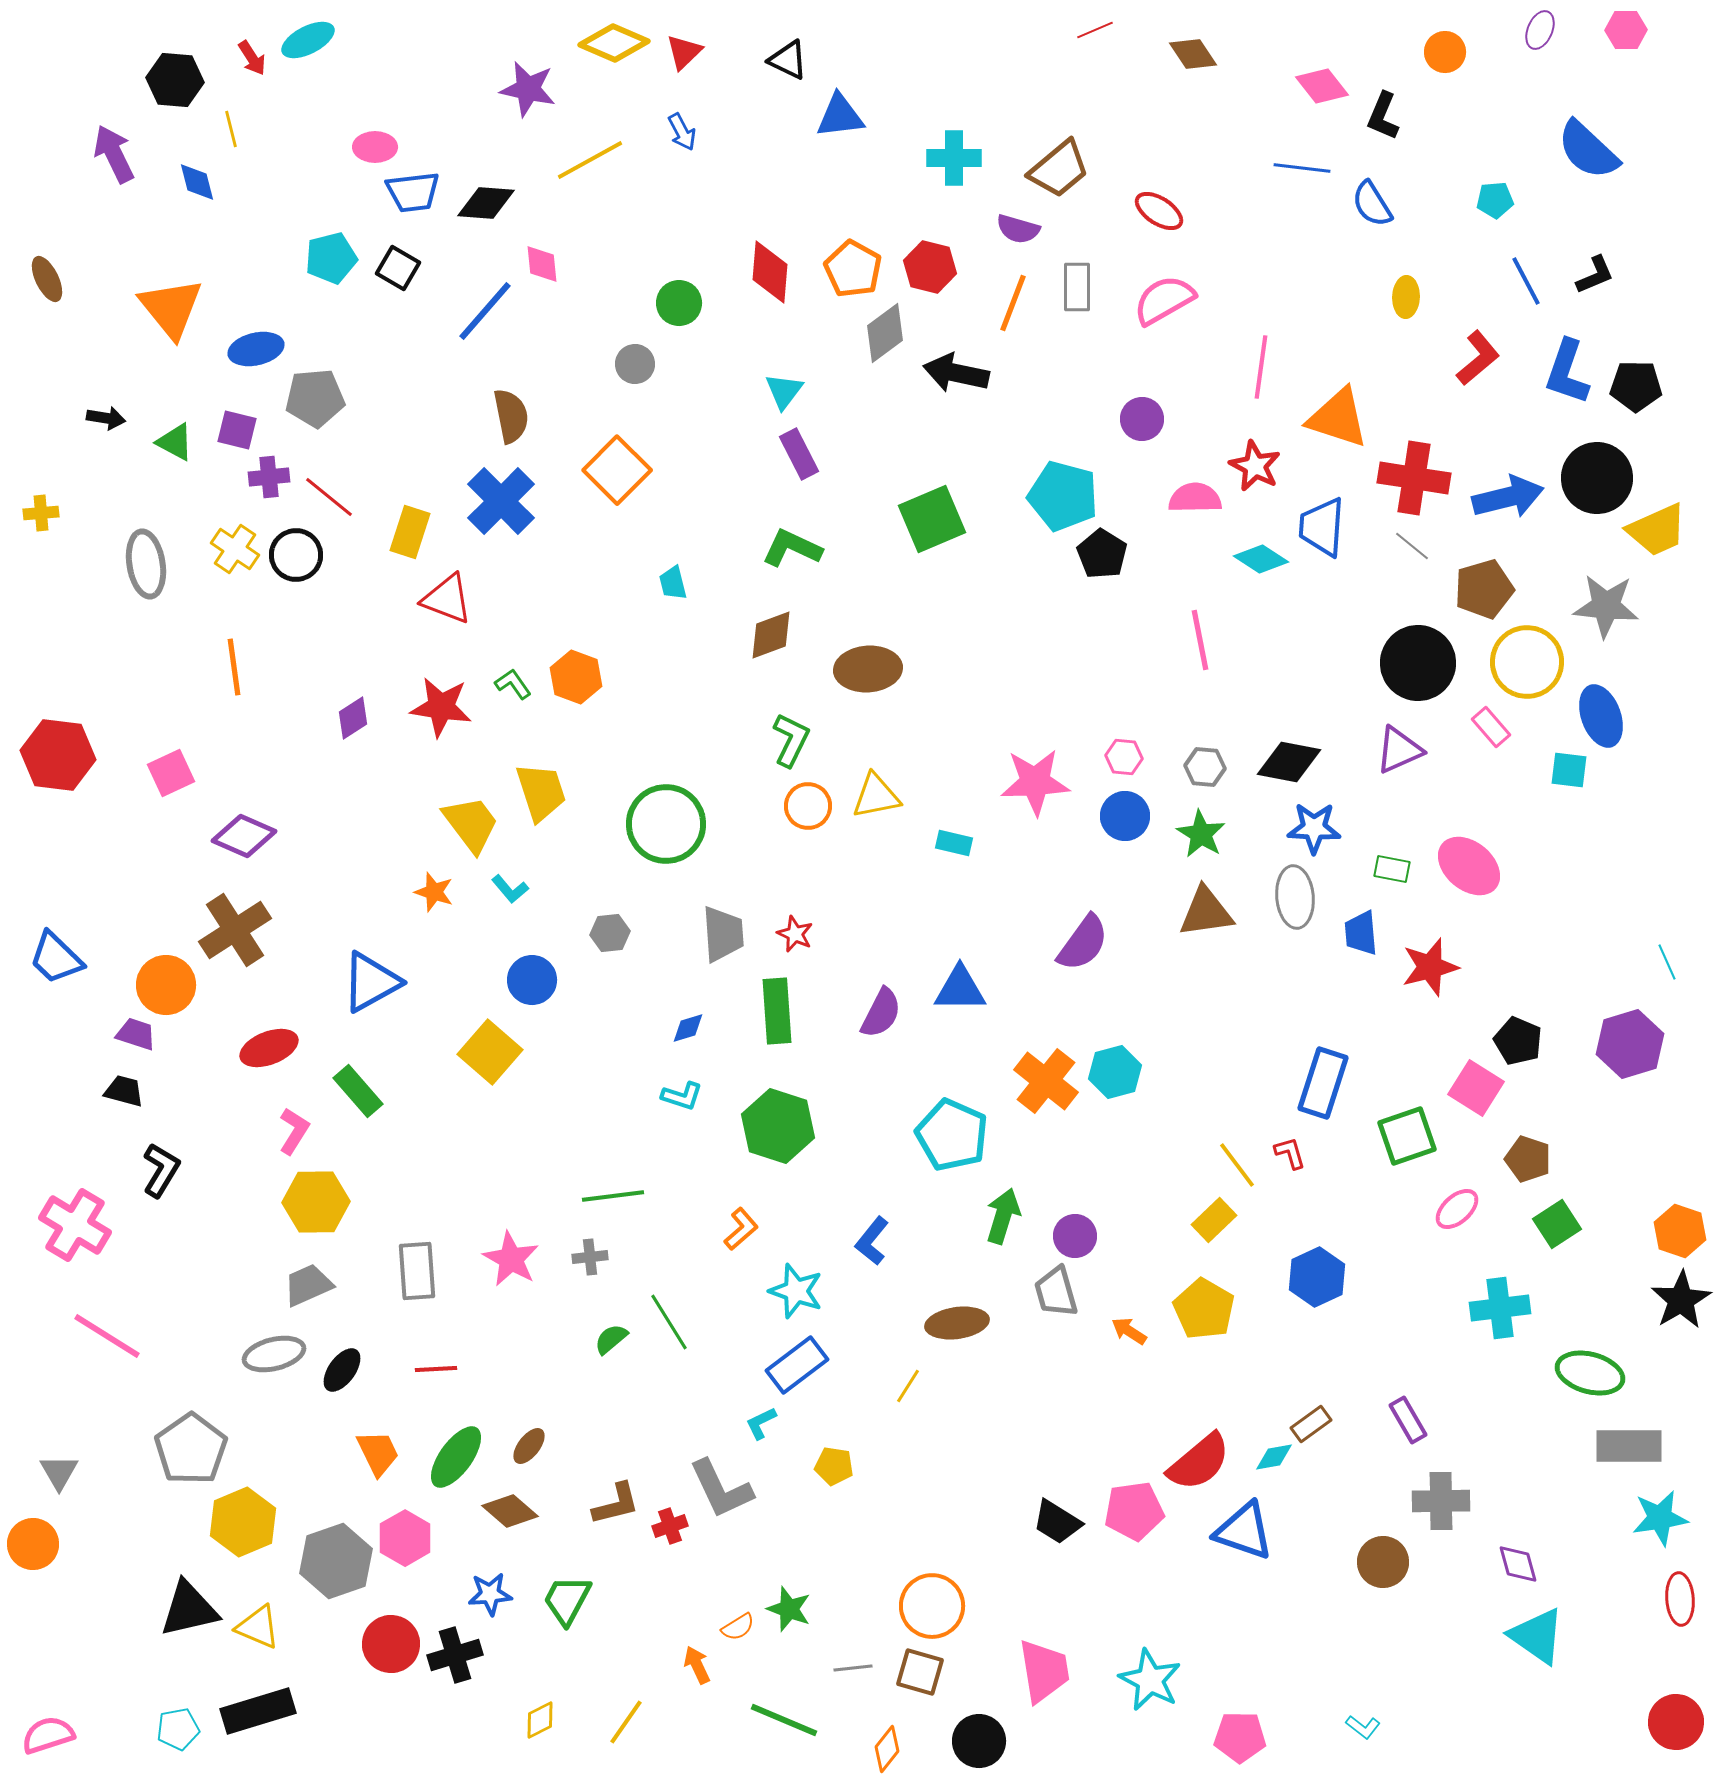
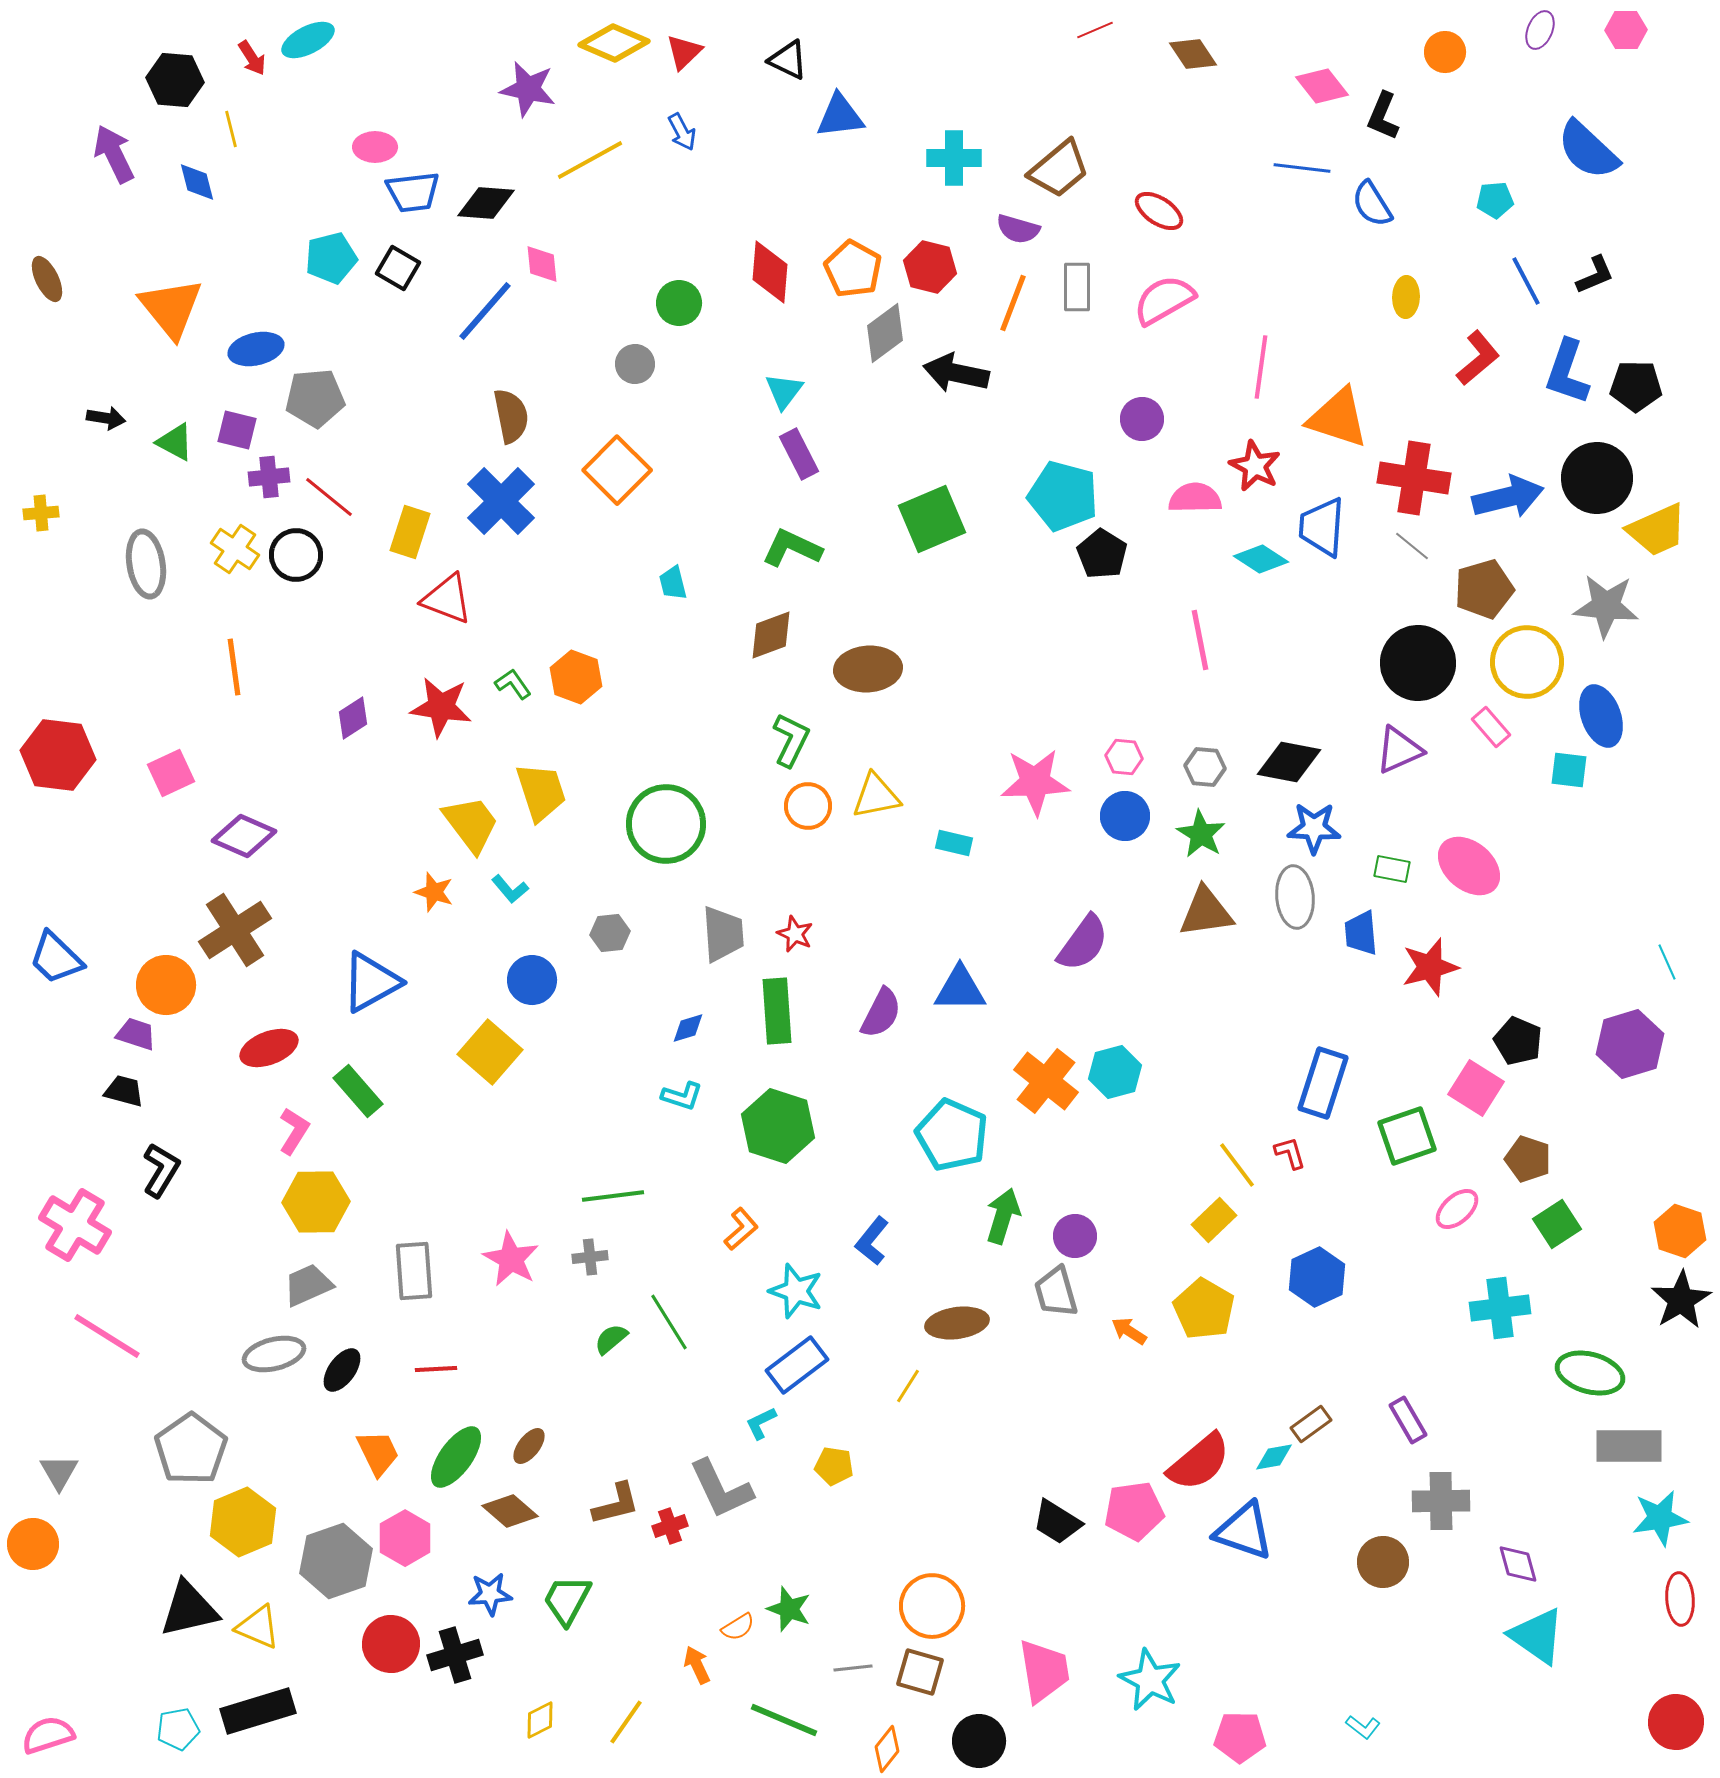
gray rectangle at (417, 1271): moved 3 px left
